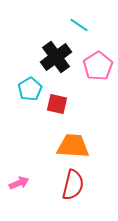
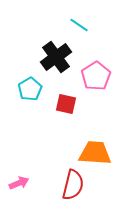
pink pentagon: moved 2 px left, 10 px down
red square: moved 9 px right
orange trapezoid: moved 22 px right, 7 px down
